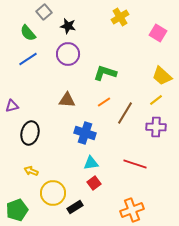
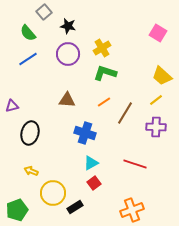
yellow cross: moved 18 px left, 31 px down
cyan triangle: rotated 21 degrees counterclockwise
